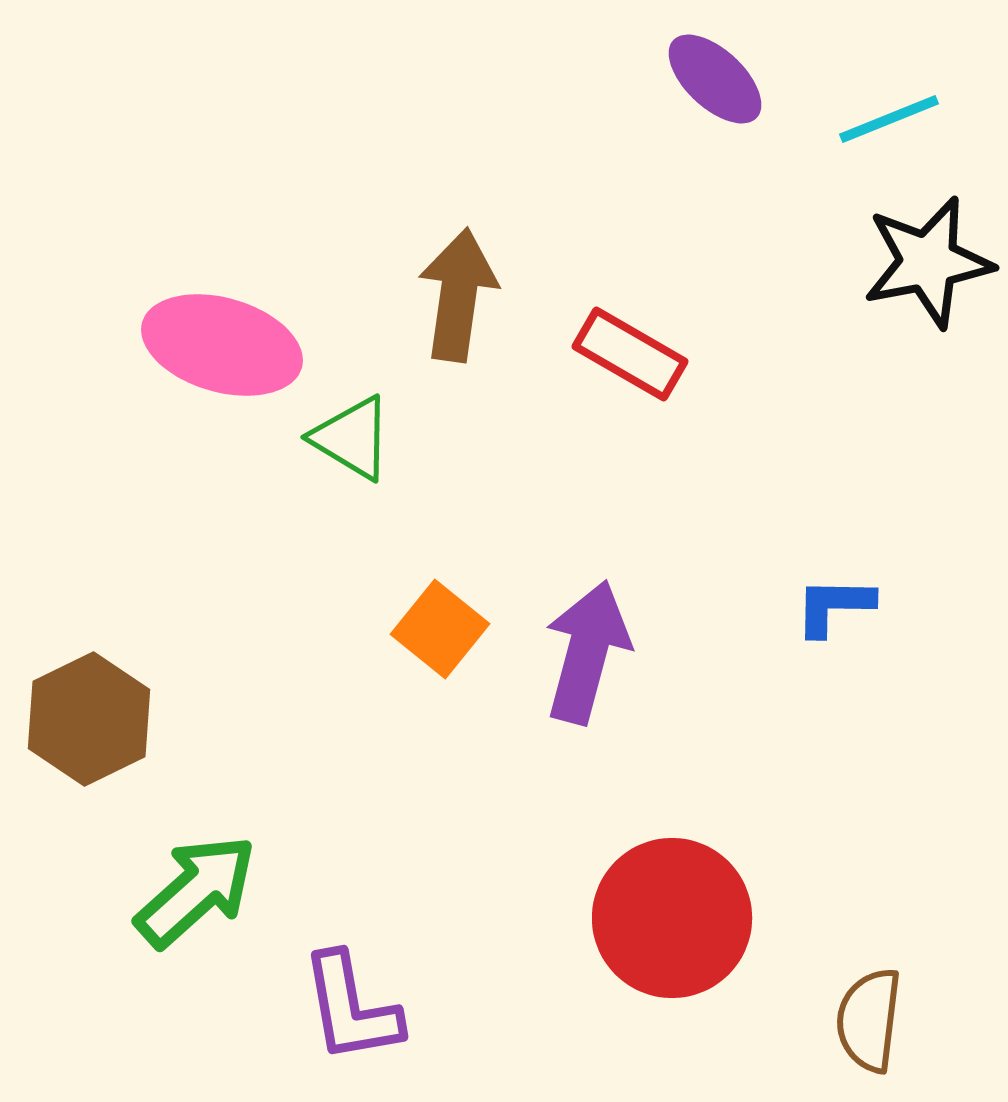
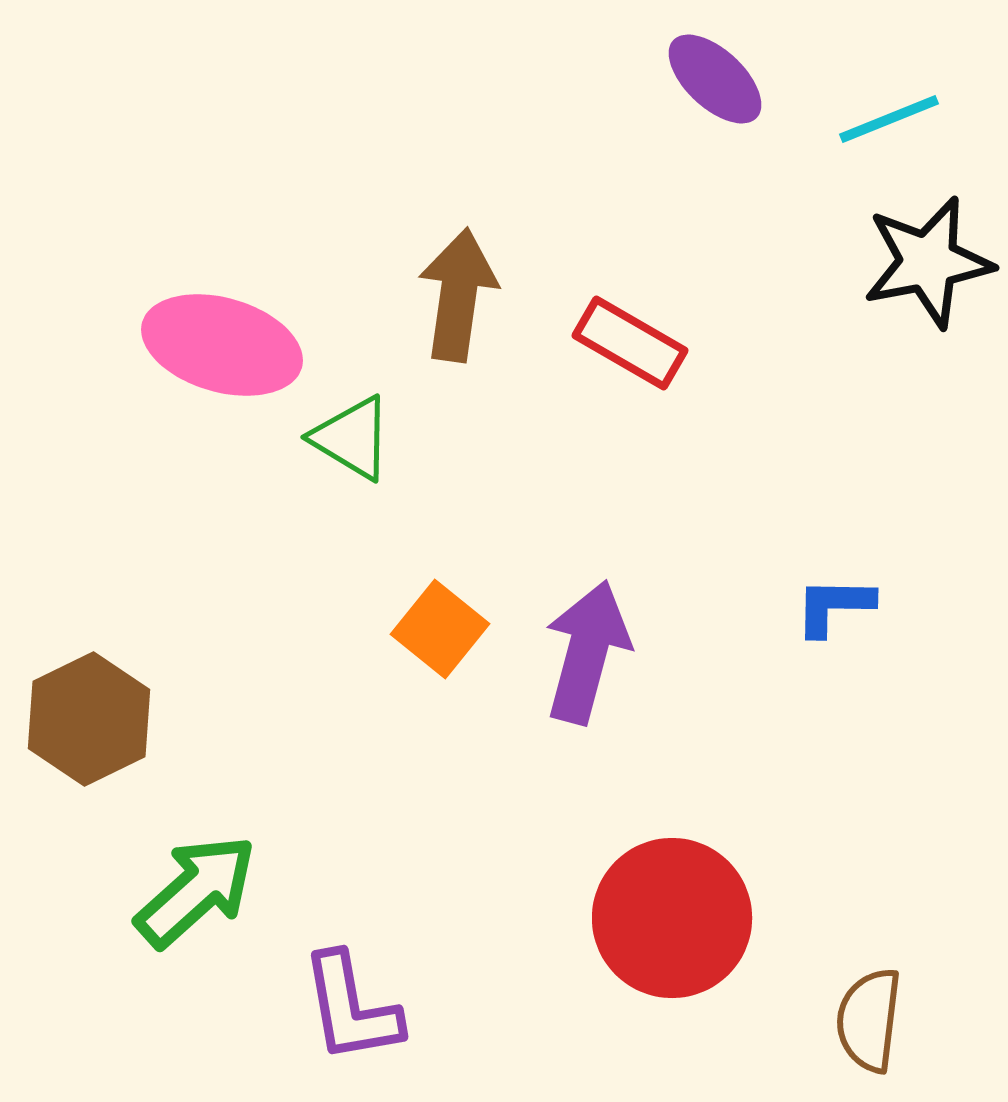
red rectangle: moved 11 px up
